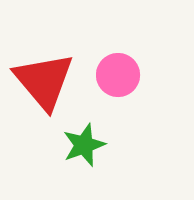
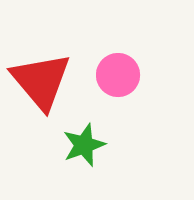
red triangle: moved 3 px left
